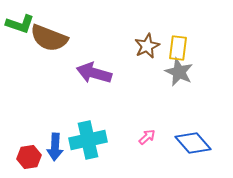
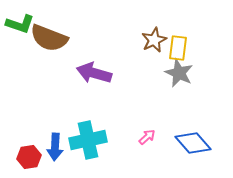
brown star: moved 7 px right, 6 px up
gray star: moved 1 px down
